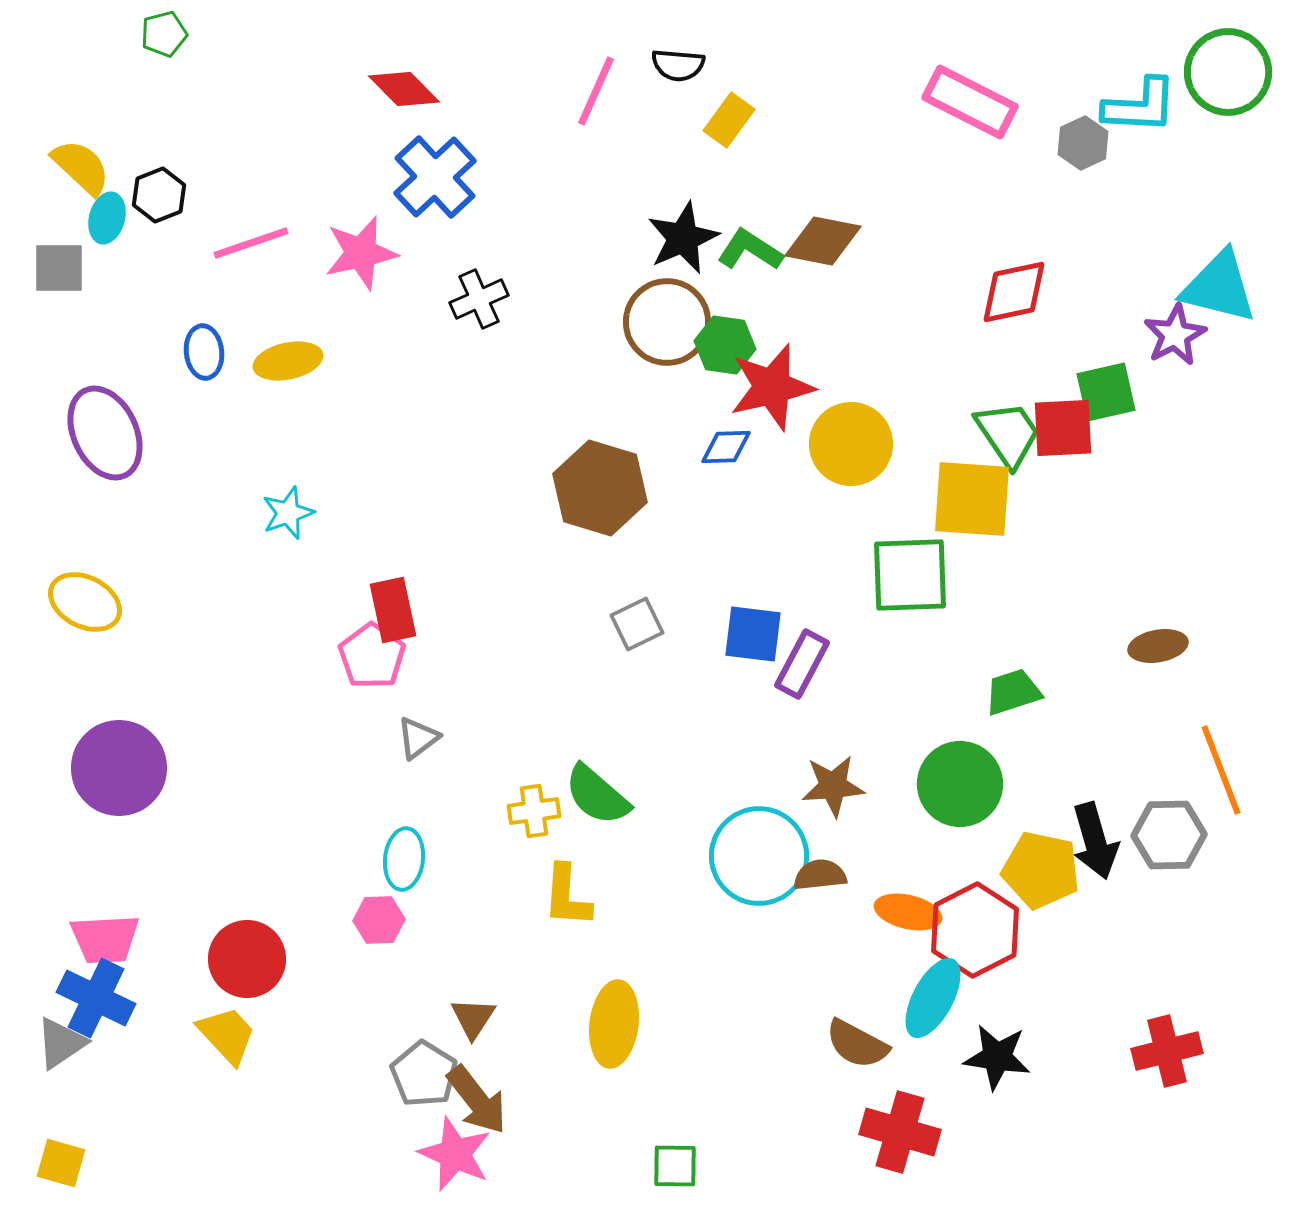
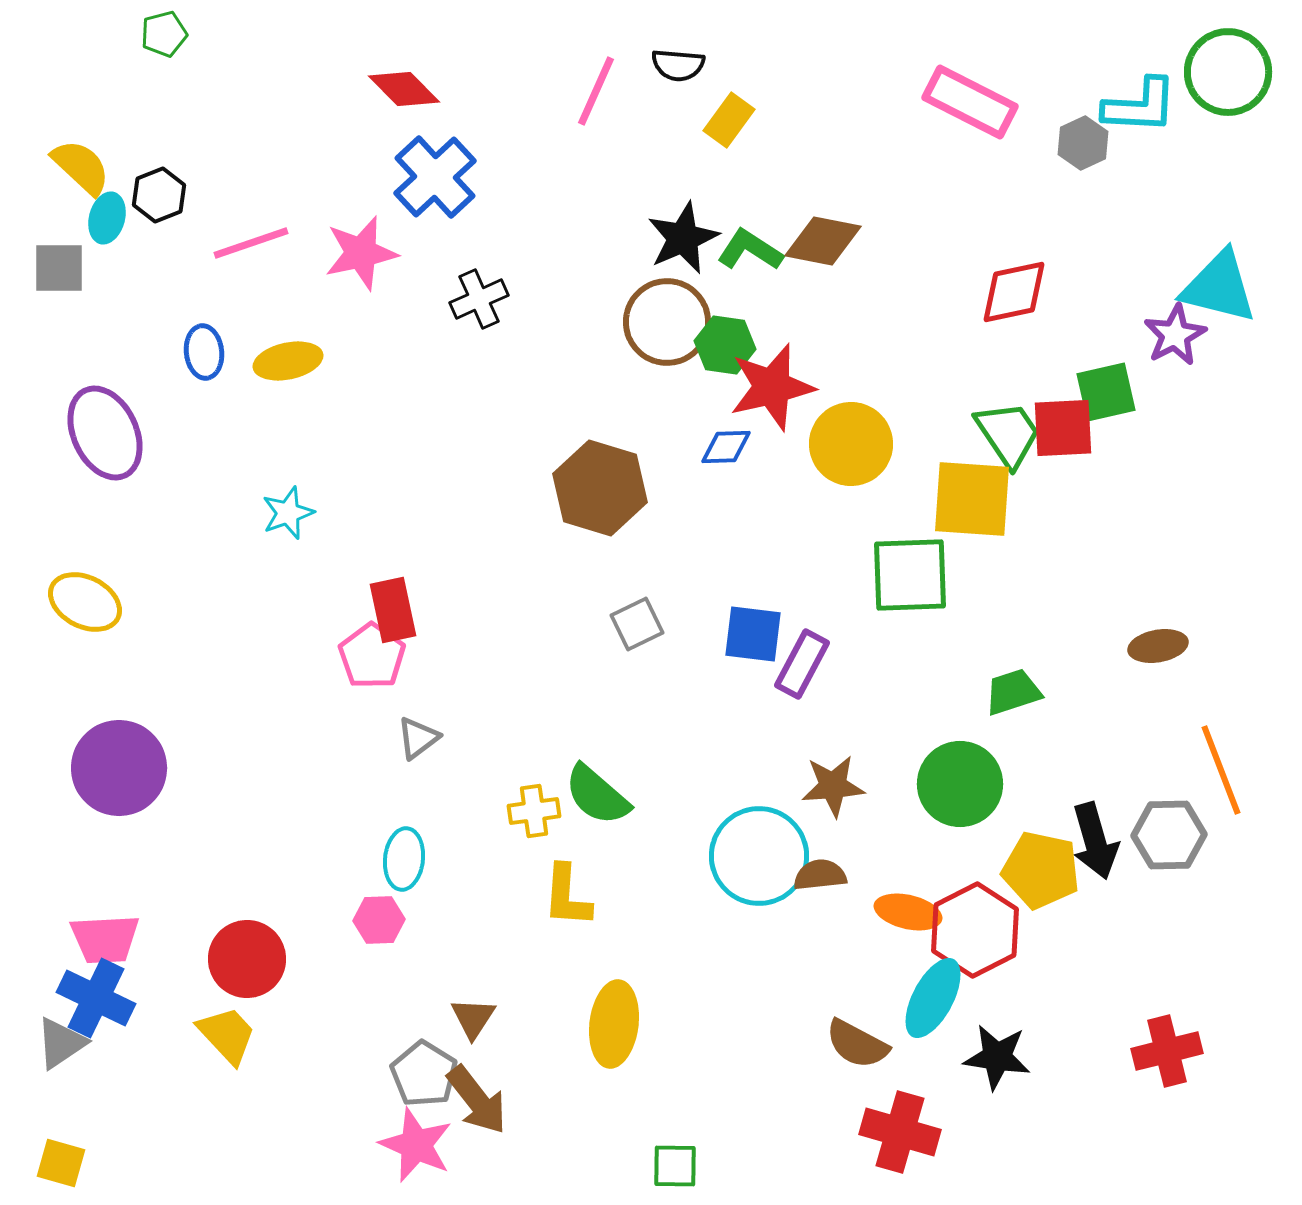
pink star at (455, 1154): moved 39 px left, 9 px up
